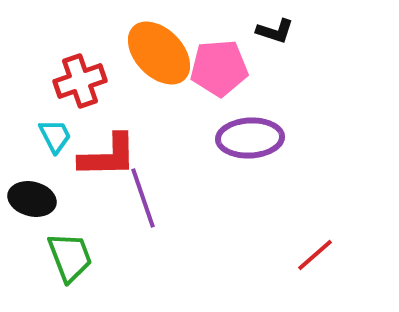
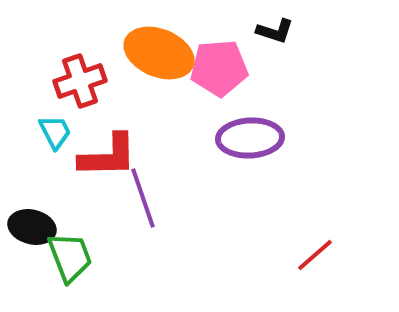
orange ellipse: rotated 24 degrees counterclockwise
cyan trapezoid: moved 4 px up
black ellipse: moved 28 px down
